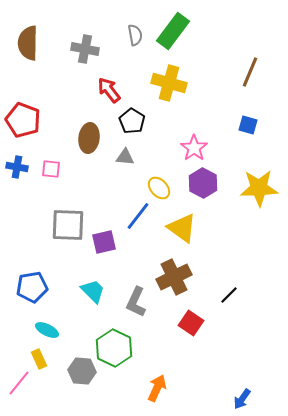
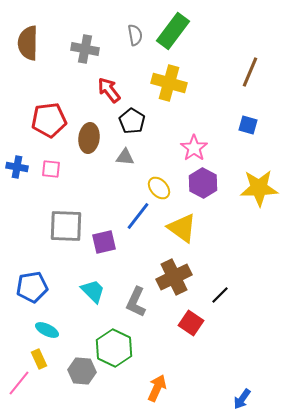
red pentagon: moved 26 px right; rotated 28 degrees counterclockwise
gray square: moved 2 px left, 1 px down
black line: moved 9 px left
